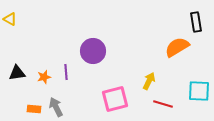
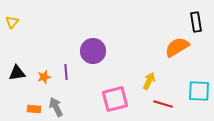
yellow triangle: moved 2 px right, 3 px down; rotated 40 degrees clockwise
